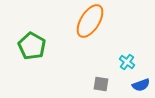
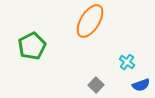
green pentagon: rotated 16 degrees clockwise
gray square: moved 5 px left, 1 px down; rotated 35 degrees clockwise
